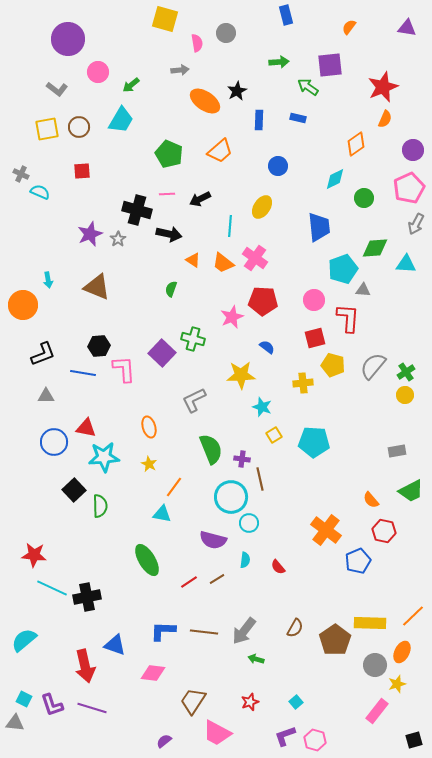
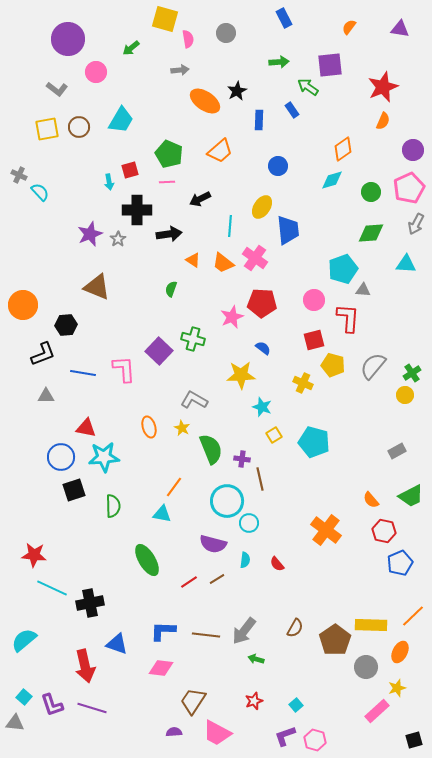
blue rectangle at (286, 15): moved 2 px left, 3 px down; rotated 12 degrees counterclockwise
purple triangle at (407, 28): moved 7 px left, 1 px down
pink semicircle at (197, 43): moved 9 px left, 4 px up
pink circle at (98, 72): moved 2 px left
green arrow at (131, 85): moved 37 px up
blue rectangle at (298, 118): moved 6 px left, 8 px up; rotated 42 degrees clockwise
orange semicircle at (385, 119): moved 2 px left, 2 px down
orange diamond at (356, 144): moved 13 px left, 5 px down
red square at (82, 171): moved 48 px right, 1 px up; rotated 12 degrees counterclockwise
gray cross at (21, 174): moved 2 px left, 1 px down
cyan diamond at (335, 179): moved 3 px left, 1 px down; rotated 10 degrees clockwise
cyan semicircle at (40, 192): rotated 24 degrees clockwise
pink line at (167, 194): moved 12 px up
green circle at (364, 198): moved 7 px right, 6 px up
black cross at (137, 210): rotated 16 degrees counterclockwise
blue trapezoid at (319, 227): moved 31 px left, 3 px down
black arrow at (169, 234): rotated 20 degrees counterclockwise
green diamond at (375, 248): moved 4 px left, 15 px up
cyan arrow at (48, 280): moved 61 px right, 98 px up
red pentagon at (263, 301): moved 1 px left, 2 px down
red square at (315, 338): moved 1 px left, 2 px down
black hexagon at (99, 346): moved 33 px left, 21 px up
blue semicircle at (267, 347): moved 4 px left, 1 px down
purple square at (162, 353): moved 3 px left, 2 px up
green cross at (406, 372): moved 6 px right, 1 px down
yellow cross at (303, 383): rotated 30 degrees clockwise
gray L-shape at (194, 400): rotated 56 degrees clockwise
blue circle at (54, 442): moved 7 px right, 15 px down
cyan pentagon at (314, 442): rotated 12 degrees clockwise
gray rectangle at (397, 451): rotated 18 degrees counterclockwise
yellow star at (149, 464): moved 33 px right, 36 px up
black square at (74, 490): rotated 25 degrees clockwise
green trapezoid at (411, 491): moved 5 px down
cyan circle at (231, 497): moved 4 px left, 4 px down
green semicircle at (100, 506): moved 13 px right
purple semicircle at (213, 540): moved 4 px down
blue pentagon at (358, 561): moved 42 px right, 2 px down
red semicircle at (278, 567): moved 1 px left, 3 px up
black cross at (87, 597): moved 3 px right, 6 px down
yellow rectangle at (370, 623): moved 1 px right, 2 px down
brown line at (204, 632): moved 2 px right, 3 px down
blue triangle at (115, 645): moved 2 px right, 1 px up
orange ellipse at (402, 652): moved 2 px left
gray circle at (375, 665): moved 9 px left, 2 px down
pink diamond at (153, 673): moved 8 px right, 5 px up
yellow star at (397, 684): moved 4 px down
cyan square at (24, 699): moved 2 px up; rotated 14 degrees clockwise
red star at (250, 702): moved 4 px right, 1 px up
cyan square at (296, 702): moved 3 px down
pink rectangle at (377, 711): rotated 10 degrees clockwise
purple semicircle at (164, 741): moved 10 px right, 9 px up; rotated 35 degrees clockwise
